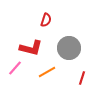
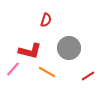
red L-shape: moved 1 px left, 3 px down
pink line: moved 2 px left, 1 px down
orange line: rotated 60 degrees clockwise
red line: moved 6 px right, 2 px up; rotated 40 degrees clockwise
